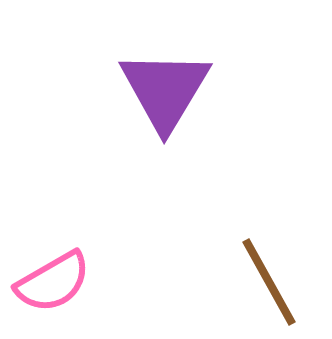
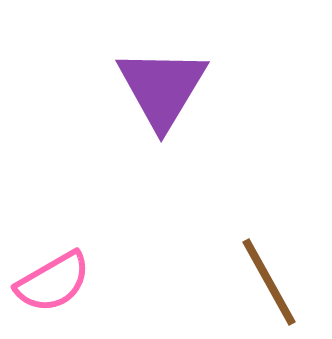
purple triangle: moved 3 px left, 2 px up
